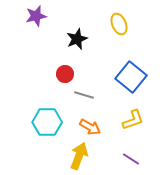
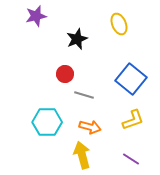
blue square: moved 2 px down
orange arrow: rotated 15 degrees counterclockwise
yellow arrow: moved 3 px right, 1 px up; rotated 36 degrees counterclockwise
